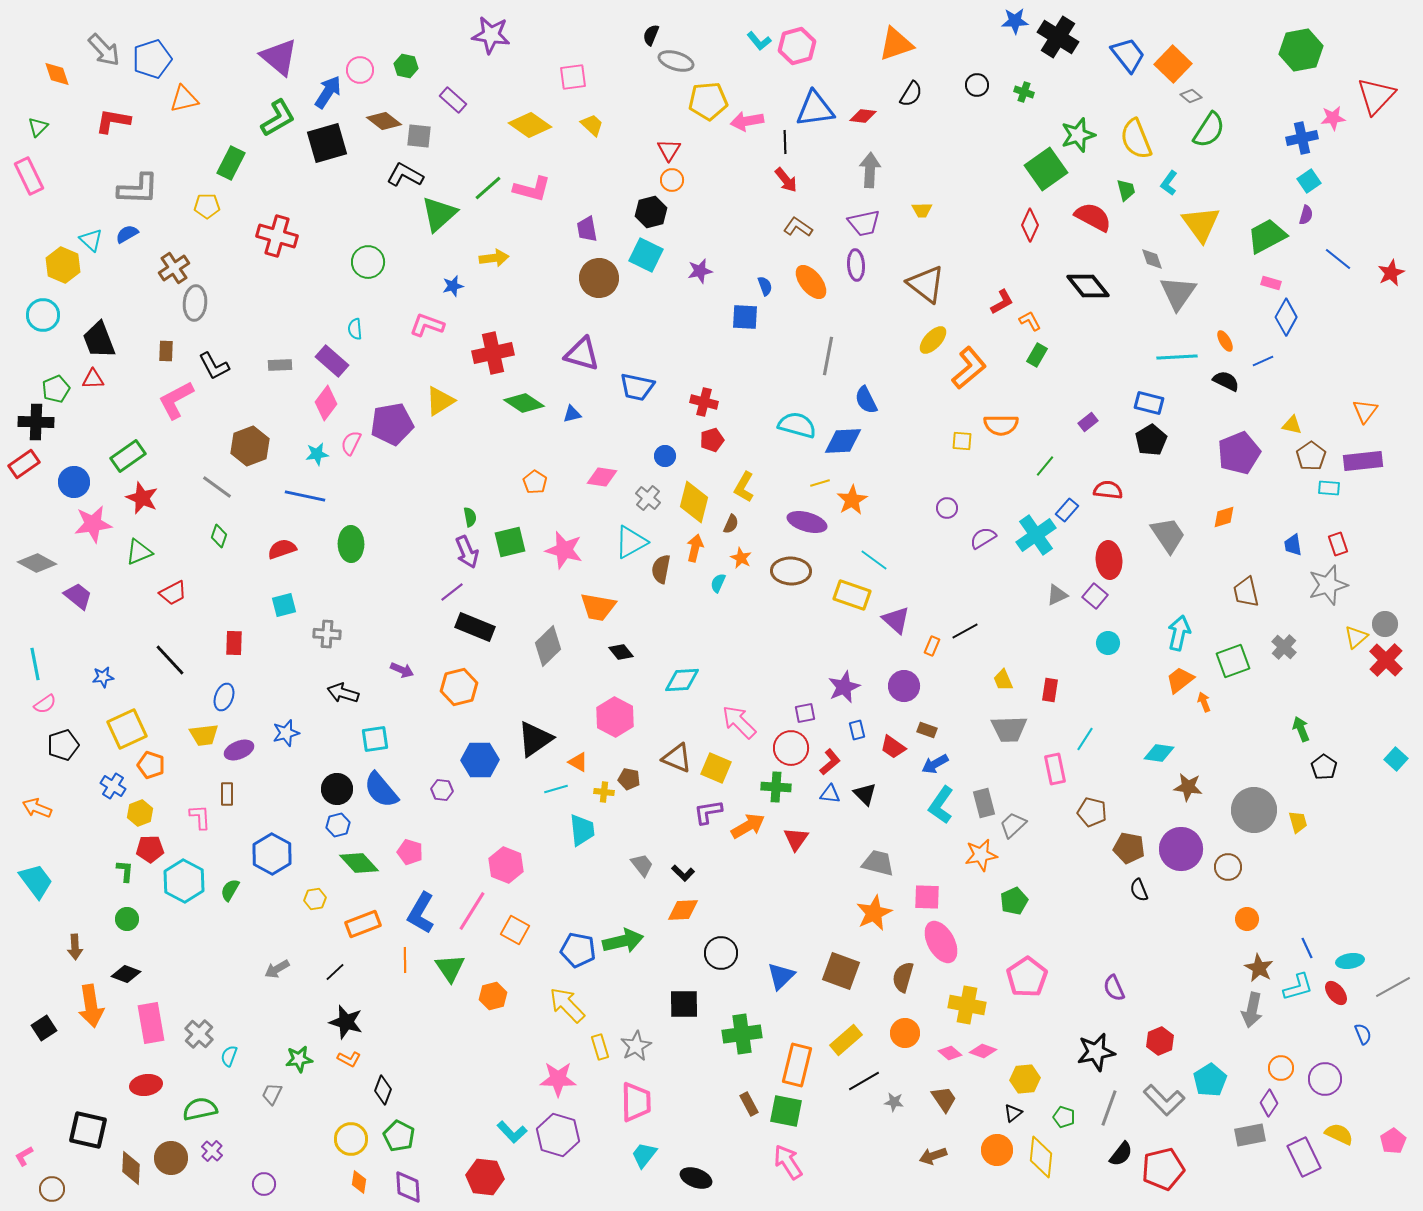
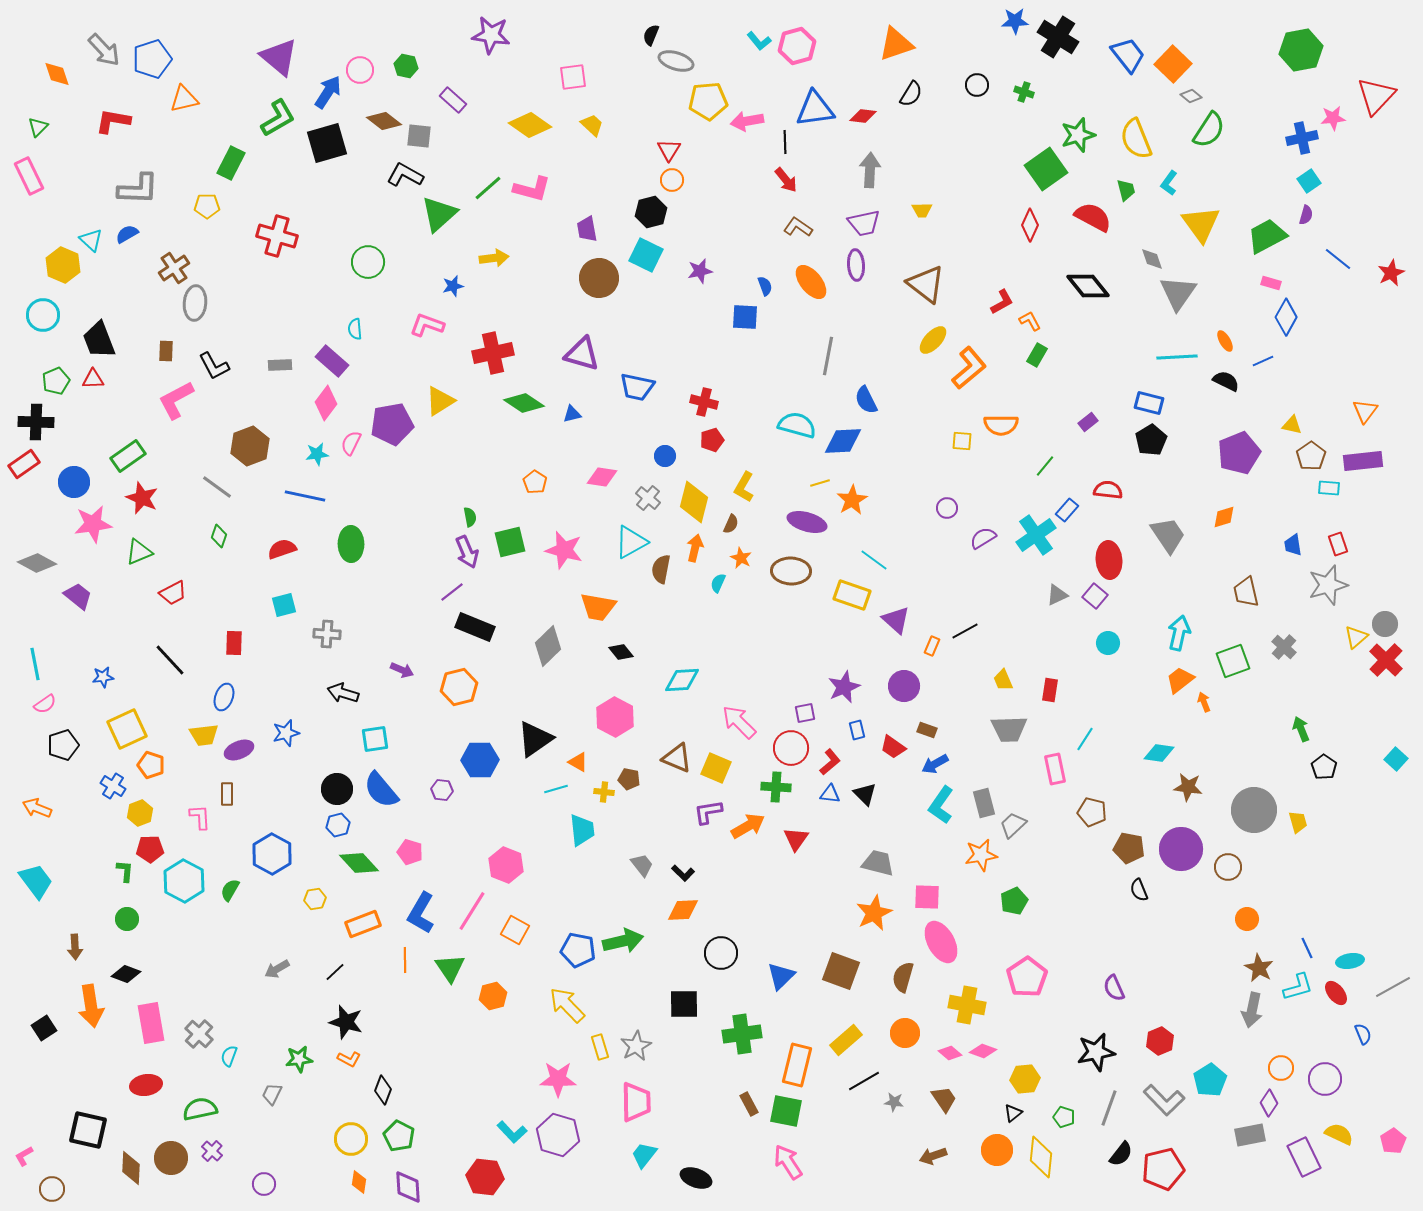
green pentagon at (56, 389): moved 8 px up
